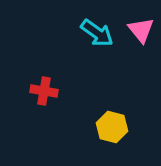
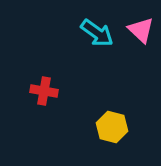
pink triangle: rotated 8 degrees counterclockwise
